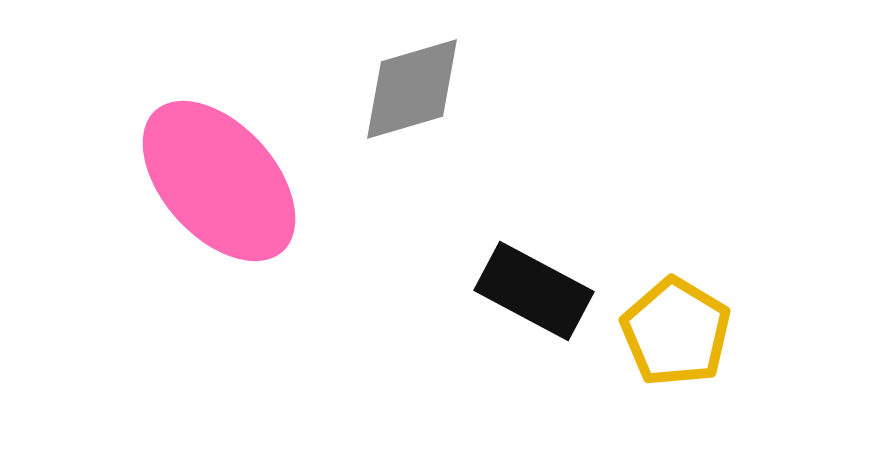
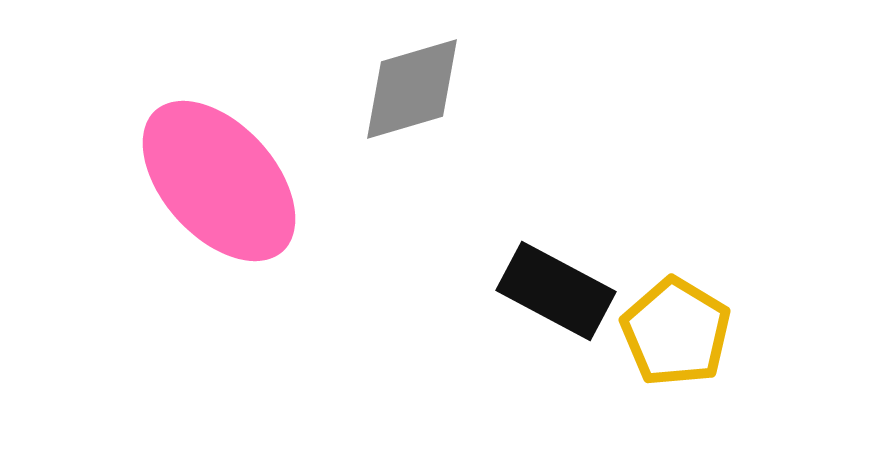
black rectangle: moved 22 px right
